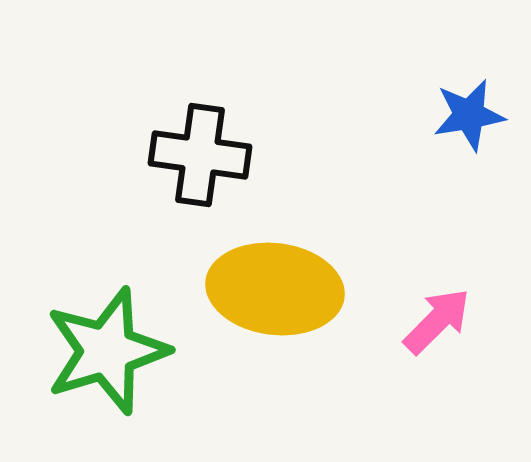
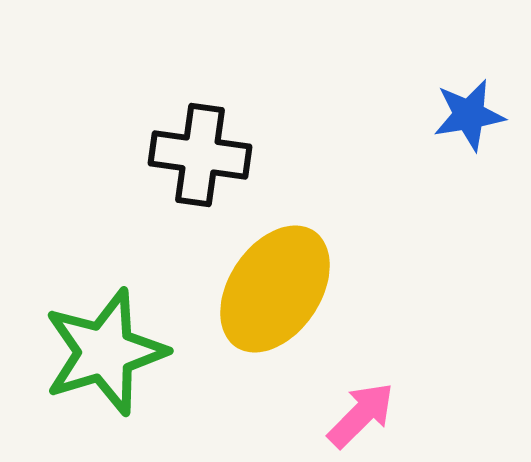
yellow ellipse: rotated 63 degrees counterclockwise
pink arrow: moved 76 px left, 94 px down
green star: moved 2 px left, 1 px down
